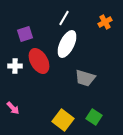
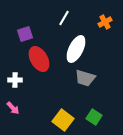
white ellipse: moved 9 px right, 5 px down
red ellipse: moved 2 px up
white cross: moved 14 px down
